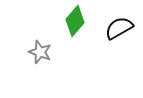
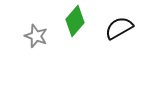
gray star: moved 4 px left, 16 px up
